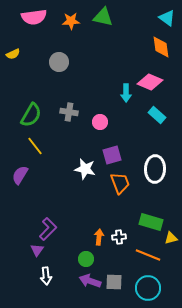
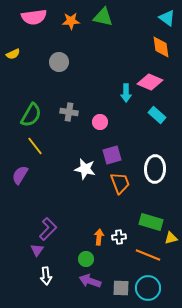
gray square: moved 7 px right, 6 px down
